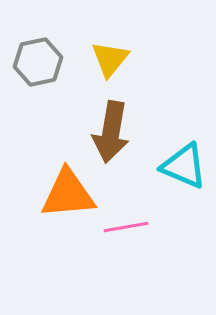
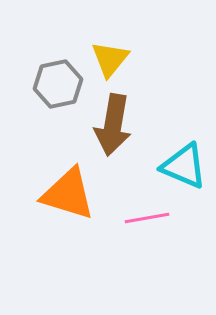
gray hexagon: moved 20 px right, 22 px down
brown arrow: moved 2 px right, 7 px up
orange triangle: rotated 22 degrees clockwise
pink line: moved 21 px right, 9 px up
